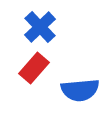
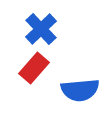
blue cross: moved 1 px right, 2 px down
